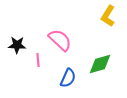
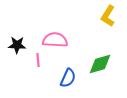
pink semicircle: moved 5 px left; rotated 40 degrees counterclockwise
